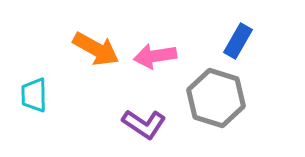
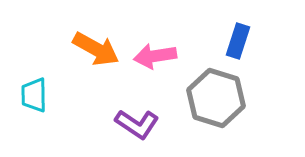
blue rectangle: rotated 12 degrees counterclockwise
purple L-shape: moved 7 px left
